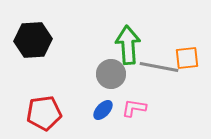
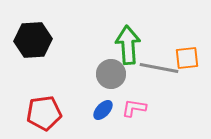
gray line: moved 1 px down
